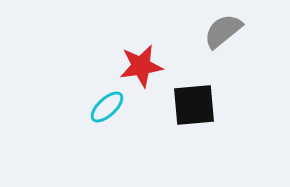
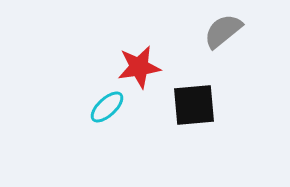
red star: moved 2 px left, 1 px down
